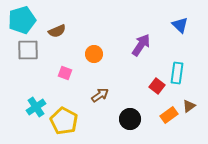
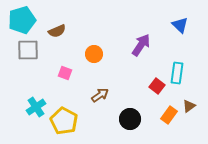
orange rectangle: rotated 18 degrees counterclockwise
